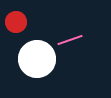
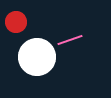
white circle: moved 2 px up
